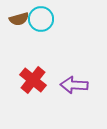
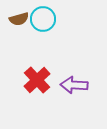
cyan circle: moved 2 px right
red cross: moved 4 px right; rotated 8 degrees clockwise
